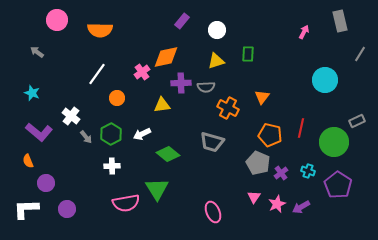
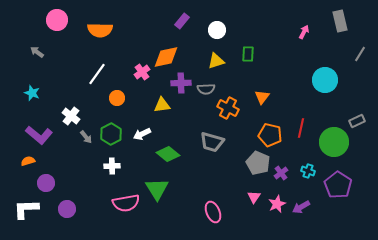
gray semicircle at (206, 87): moved 2 px down
purple L-shape at (39, 132): moved 3 px down
orange semicircle at (28, 161): rotated 96 degrees clockwise
